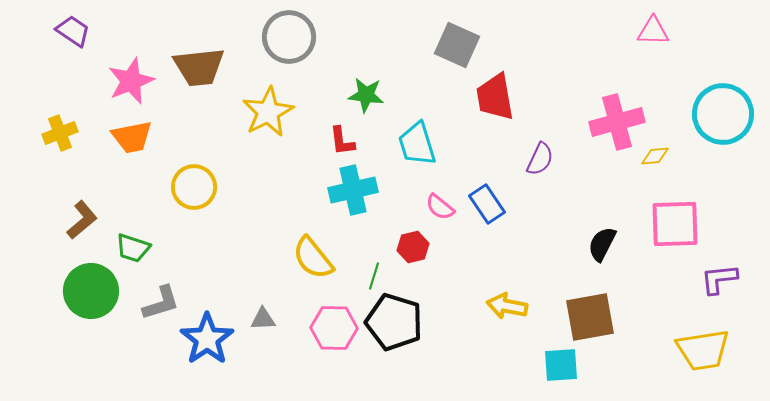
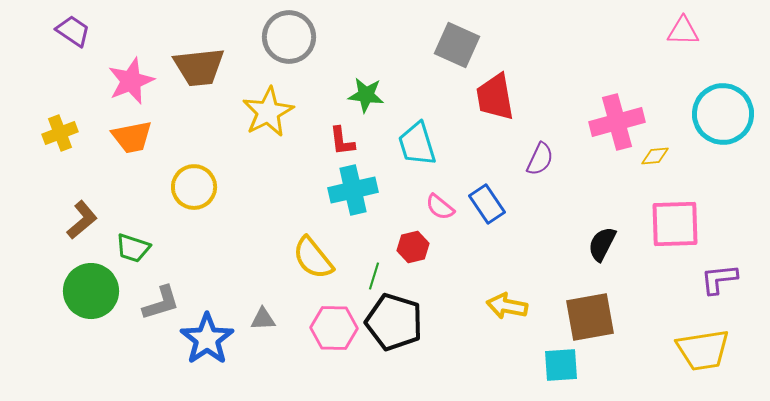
pink triangle: moved 30 px right
